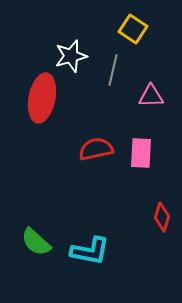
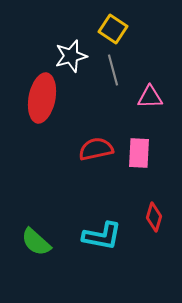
yellow square: moved 20 px left
gray line: rotated 28 degrees counterclockwise
pink triangle: moved 1 px left, 1 px down
pink rectangle: moved 2 px left
red diamond: moved 8 px left
cyan L-shape: moved 12 px right, 15 px up
